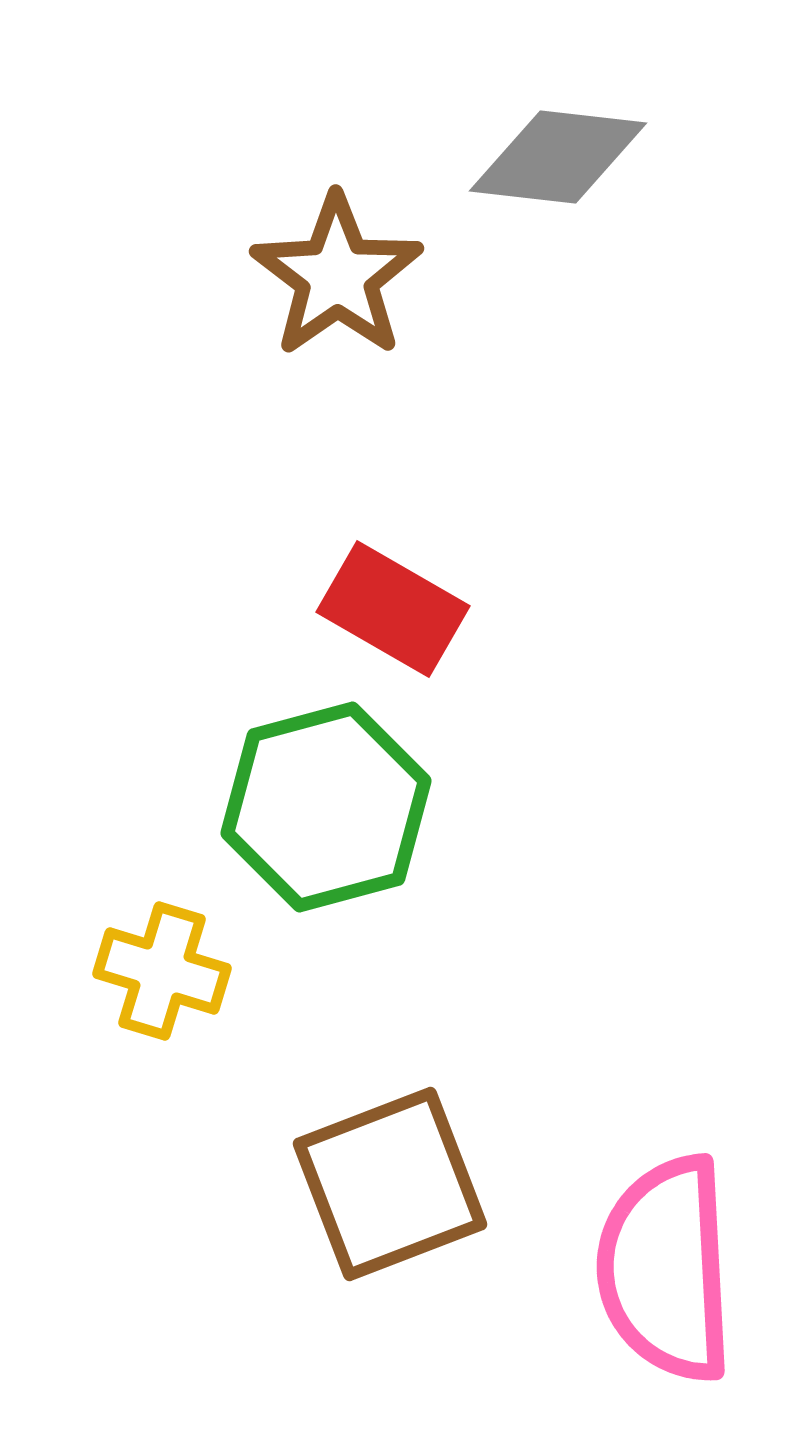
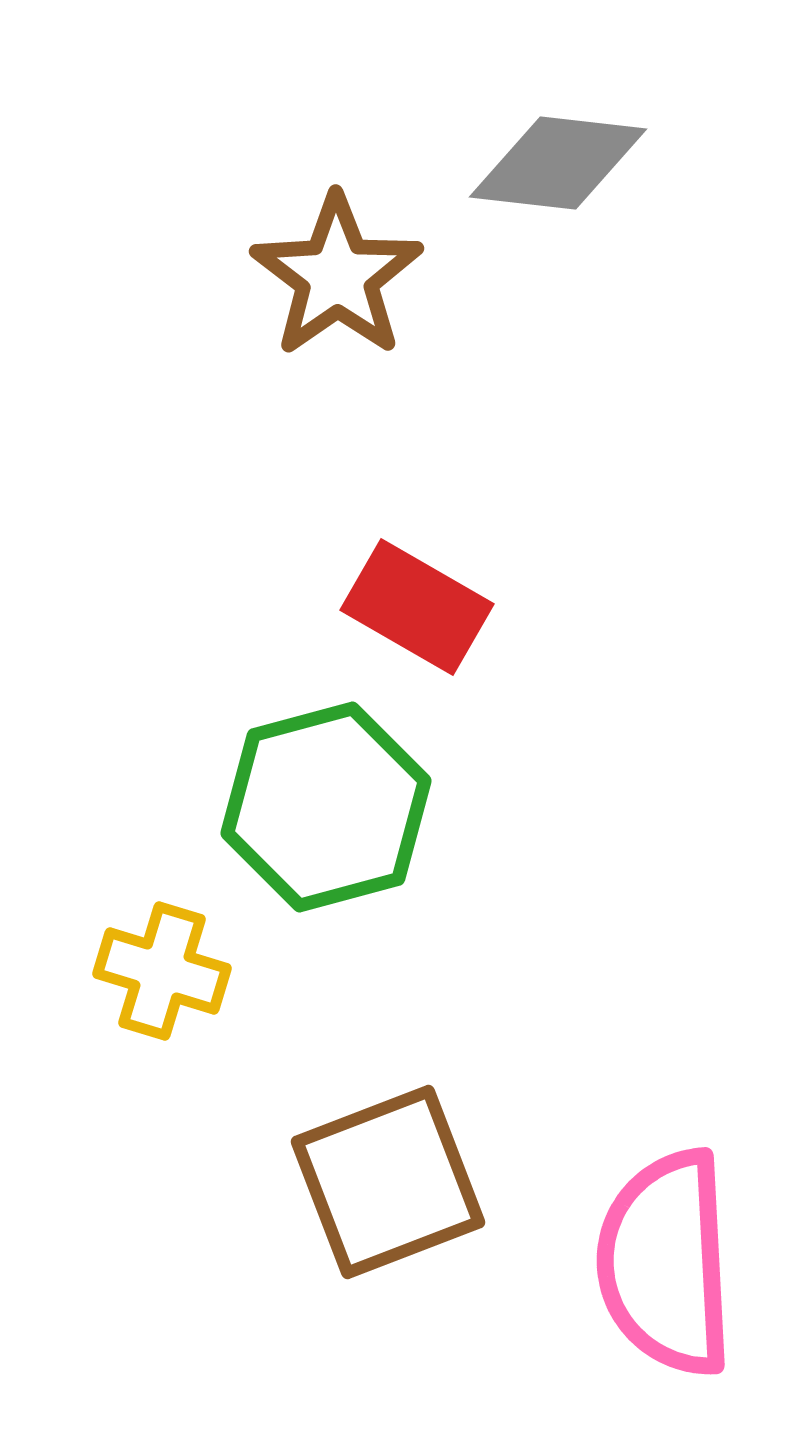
gray diamond: moved 6 px down
red rectangle: moved 24 px right, 2 px up
brown square: moved 2 px left, 2 px up
pink semicircle: moved 6 px up
